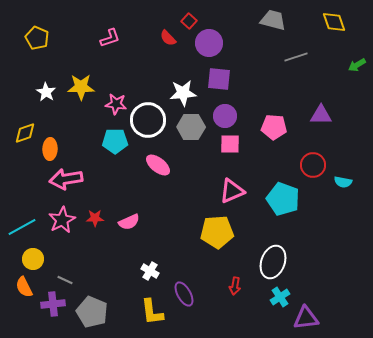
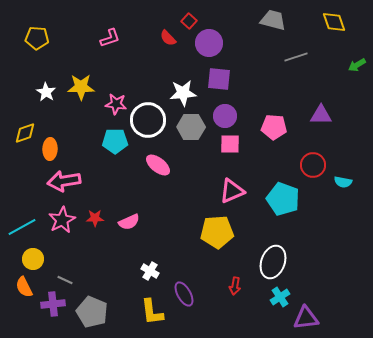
yellow pentagon at (37, 38): rotated 20 degrees counterclockwise
pink arrow at (66, 179): moved 2 px left, 2 px down
